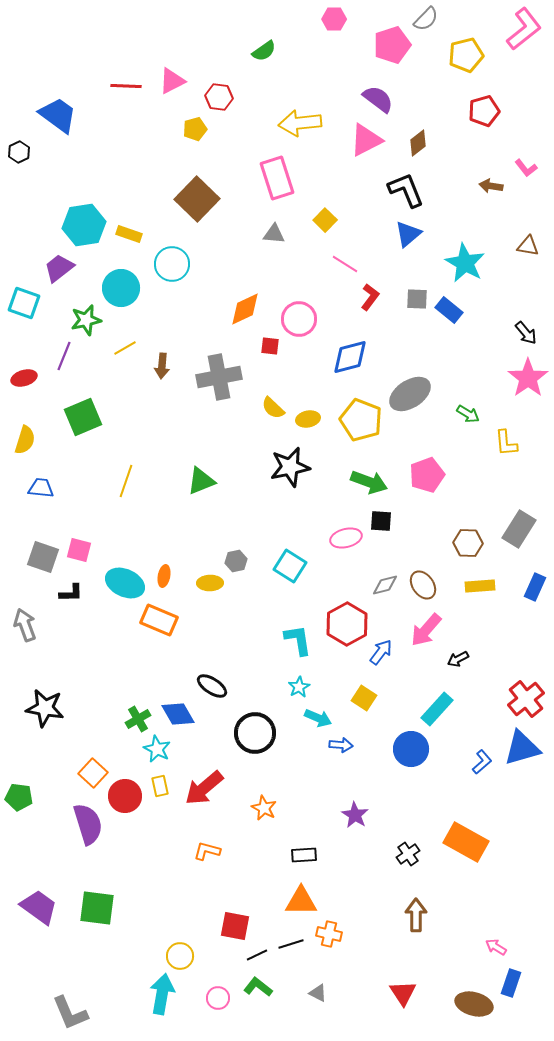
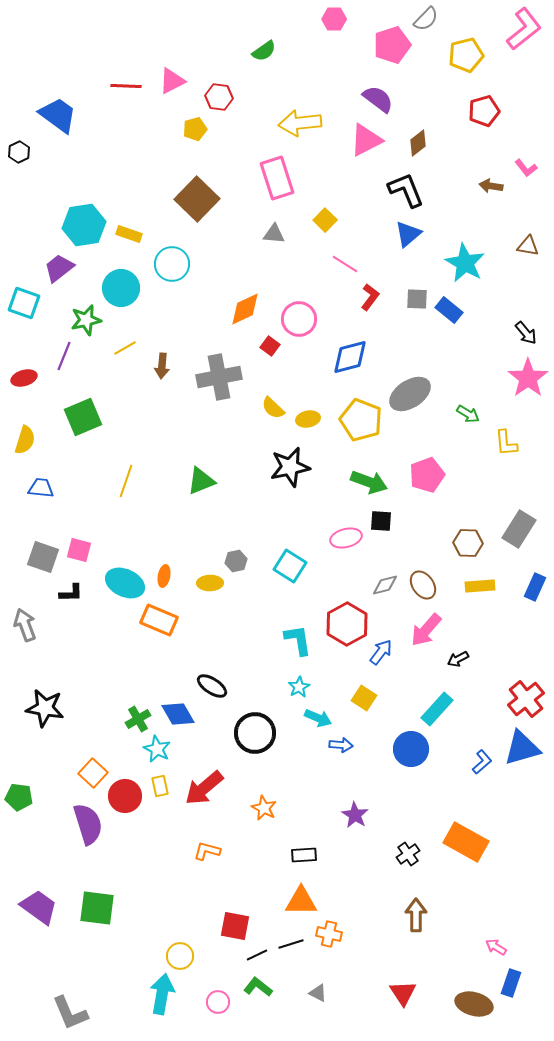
red square at (270, 346): rotated 30 degrees clockwise
pink circle at (218, 998): moved 4 px down
